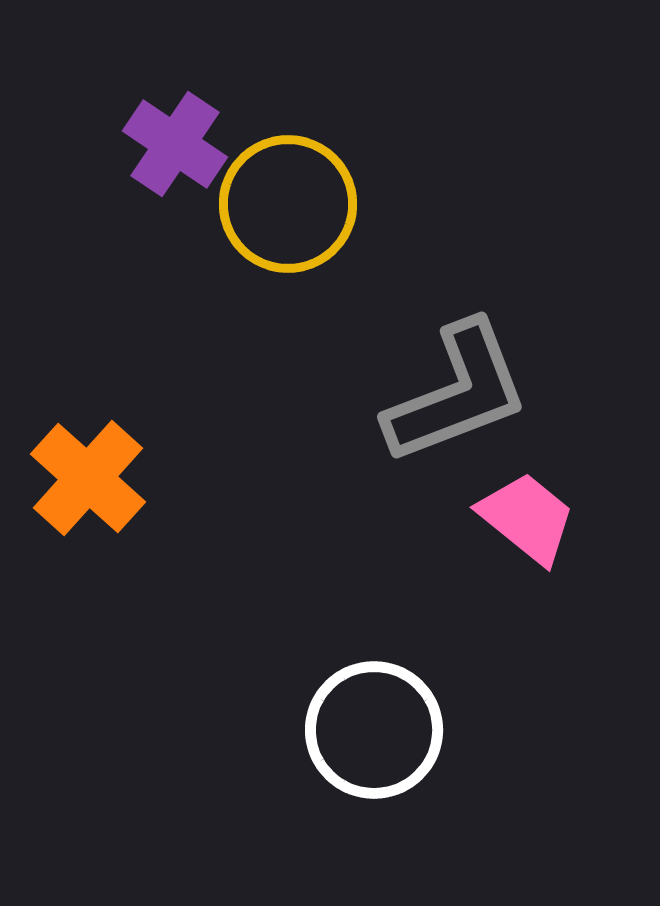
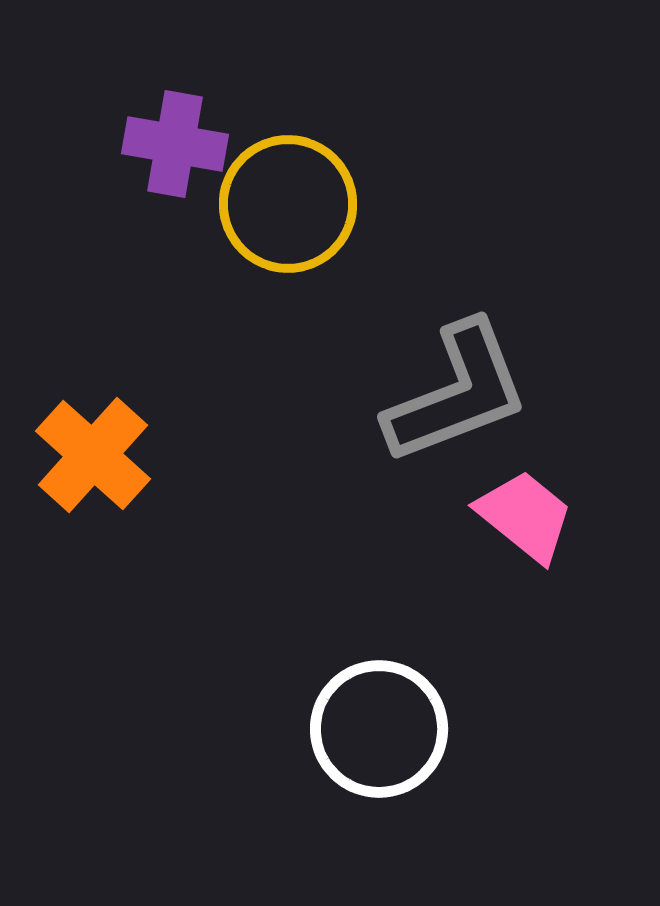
purple cross: rotated 24 degrees counterclockwise
orange cross: moved 5 px right, 23 px up
pink trapezoid: moved 2 px left, 2 px up
white circle: moved 5 px right, 1 px up
